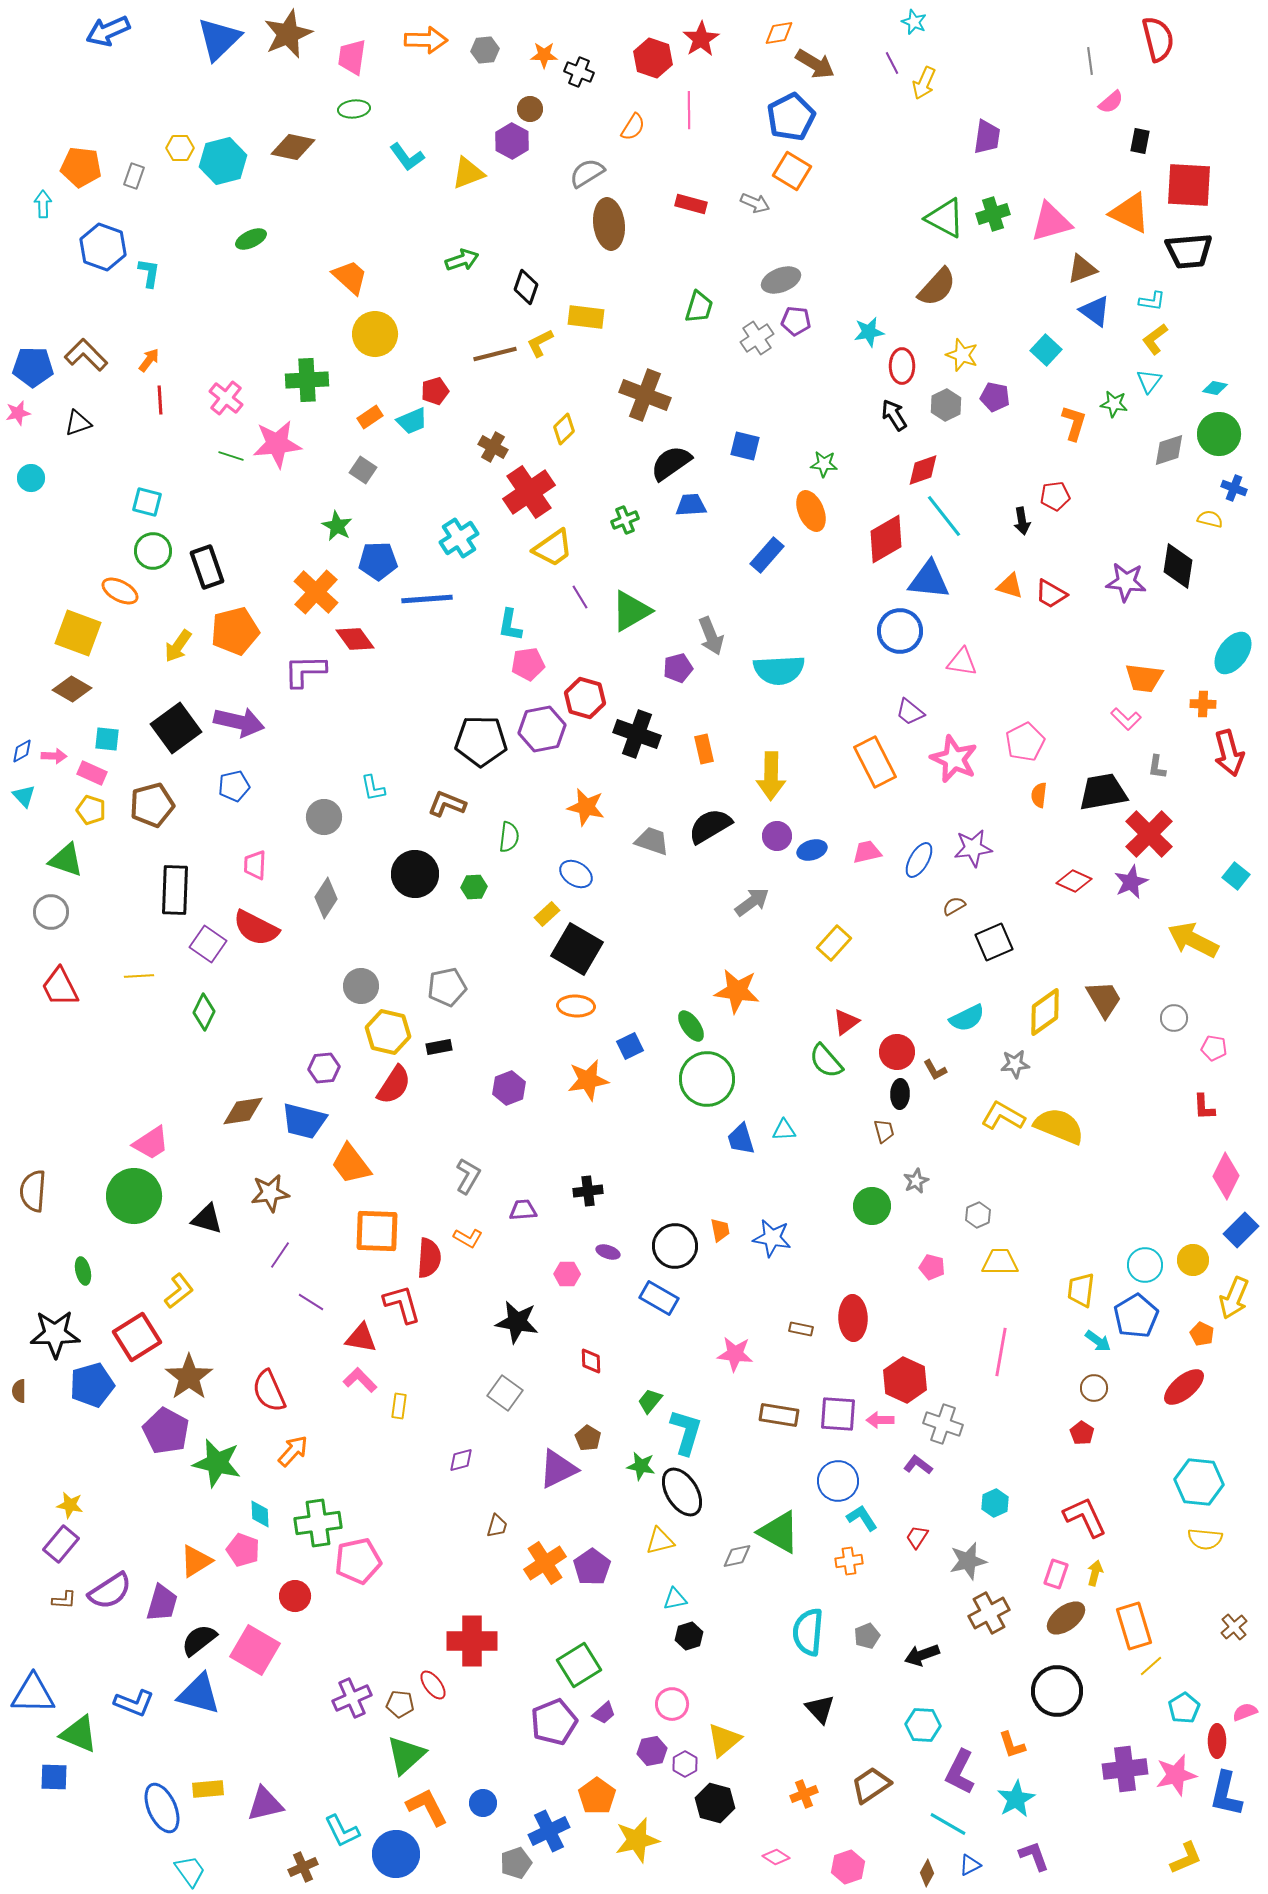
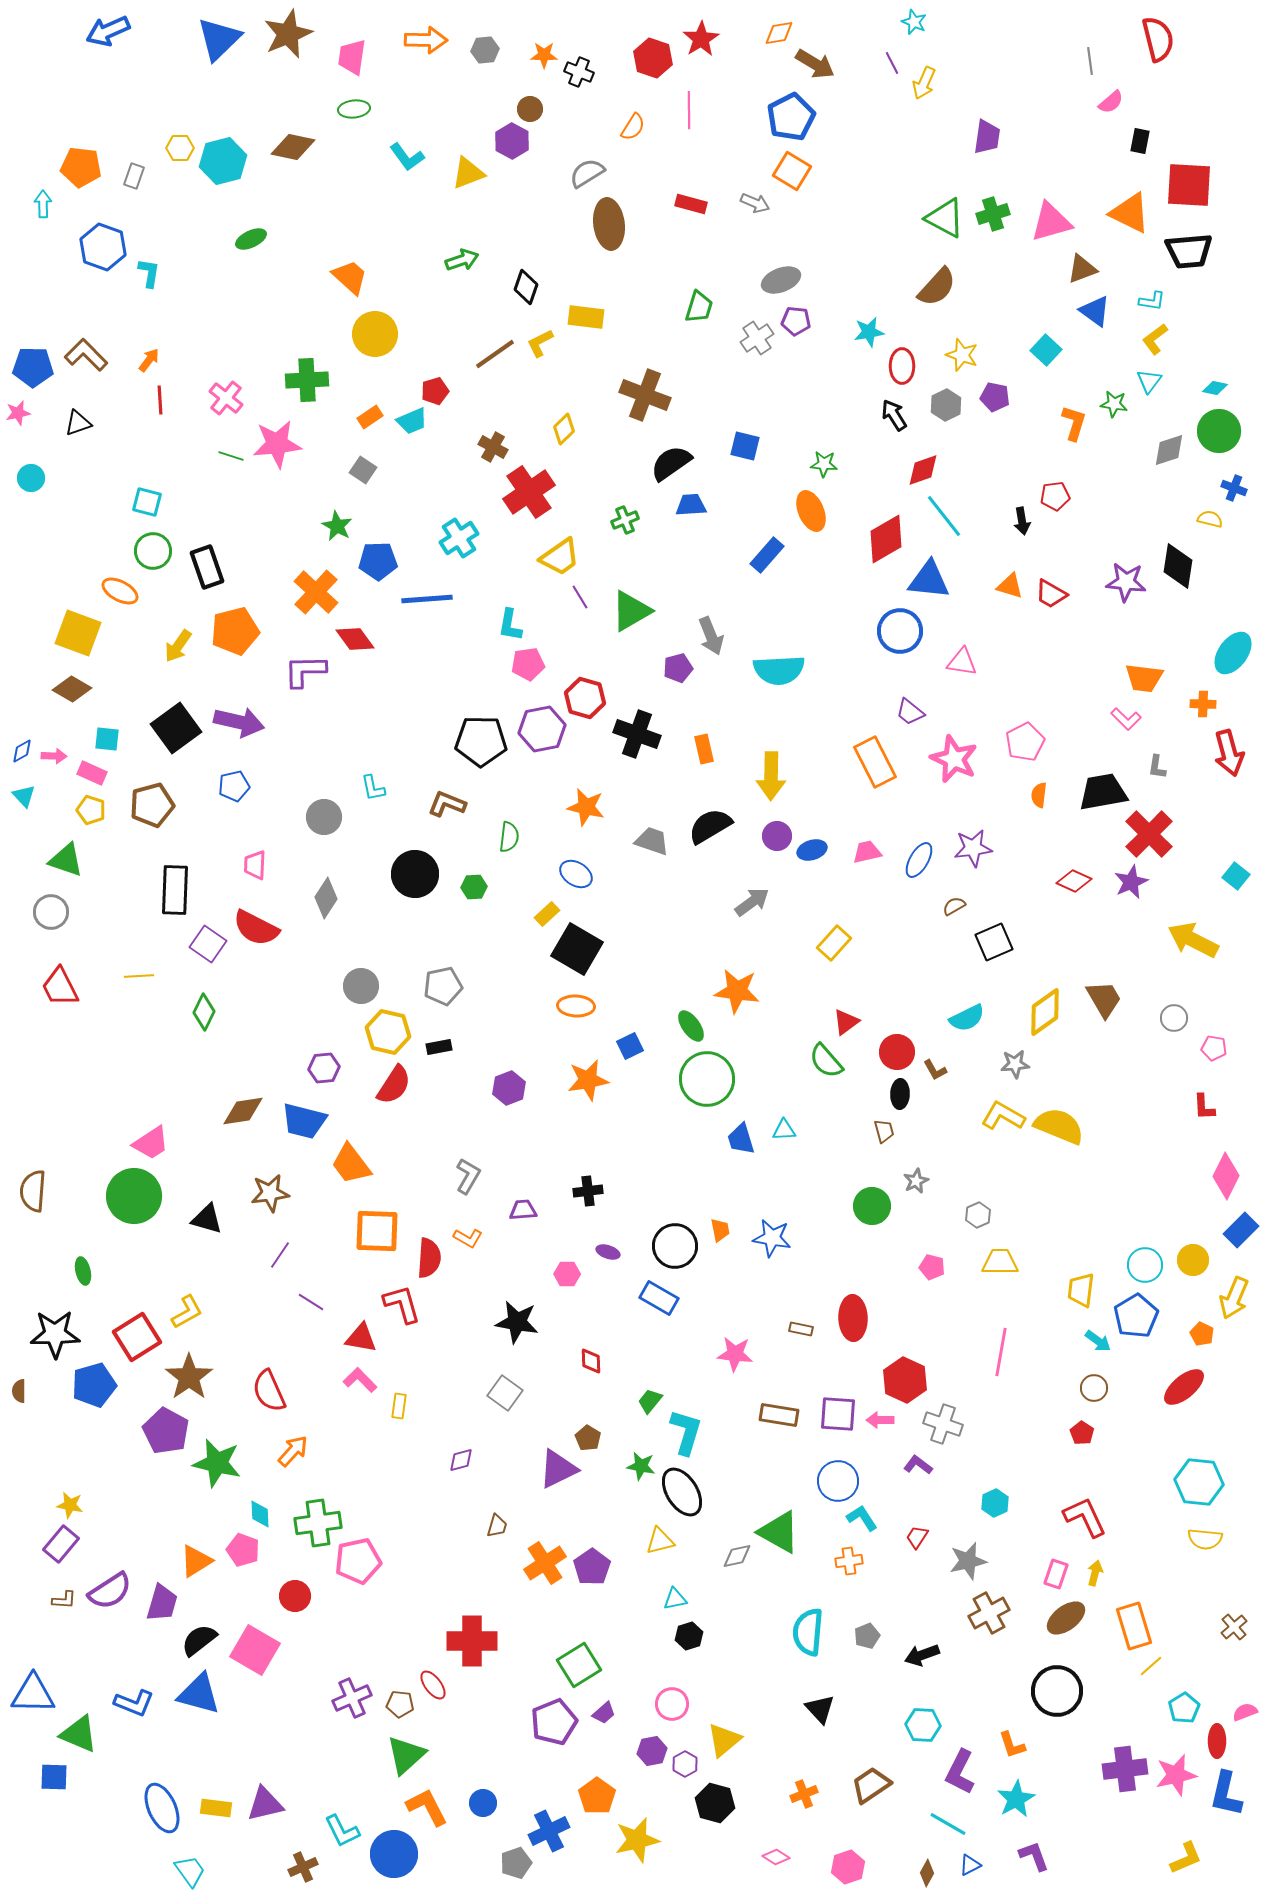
brown line at (495, 354): rotated 21 degrees counterclockwise
green circle at (1219, 434): moved 3 px up
yellow trapezoid at (553, 548): moved 7 px right, 9 px down
gray pentagon at (447, 987): moved 4 px left, 1 px up
yellow L-shape at (179, 1291): moved 8 px right, 21 px down; rotated 9 degrees clockwise
blue pentagon at (92, 1385): moved 2 px right
yellow rectangle at (208, 1789): moved 8 px right, 19 px down; rotated 12 degrees clockwise
blue circle at (396, 1854): moved 2 px left
